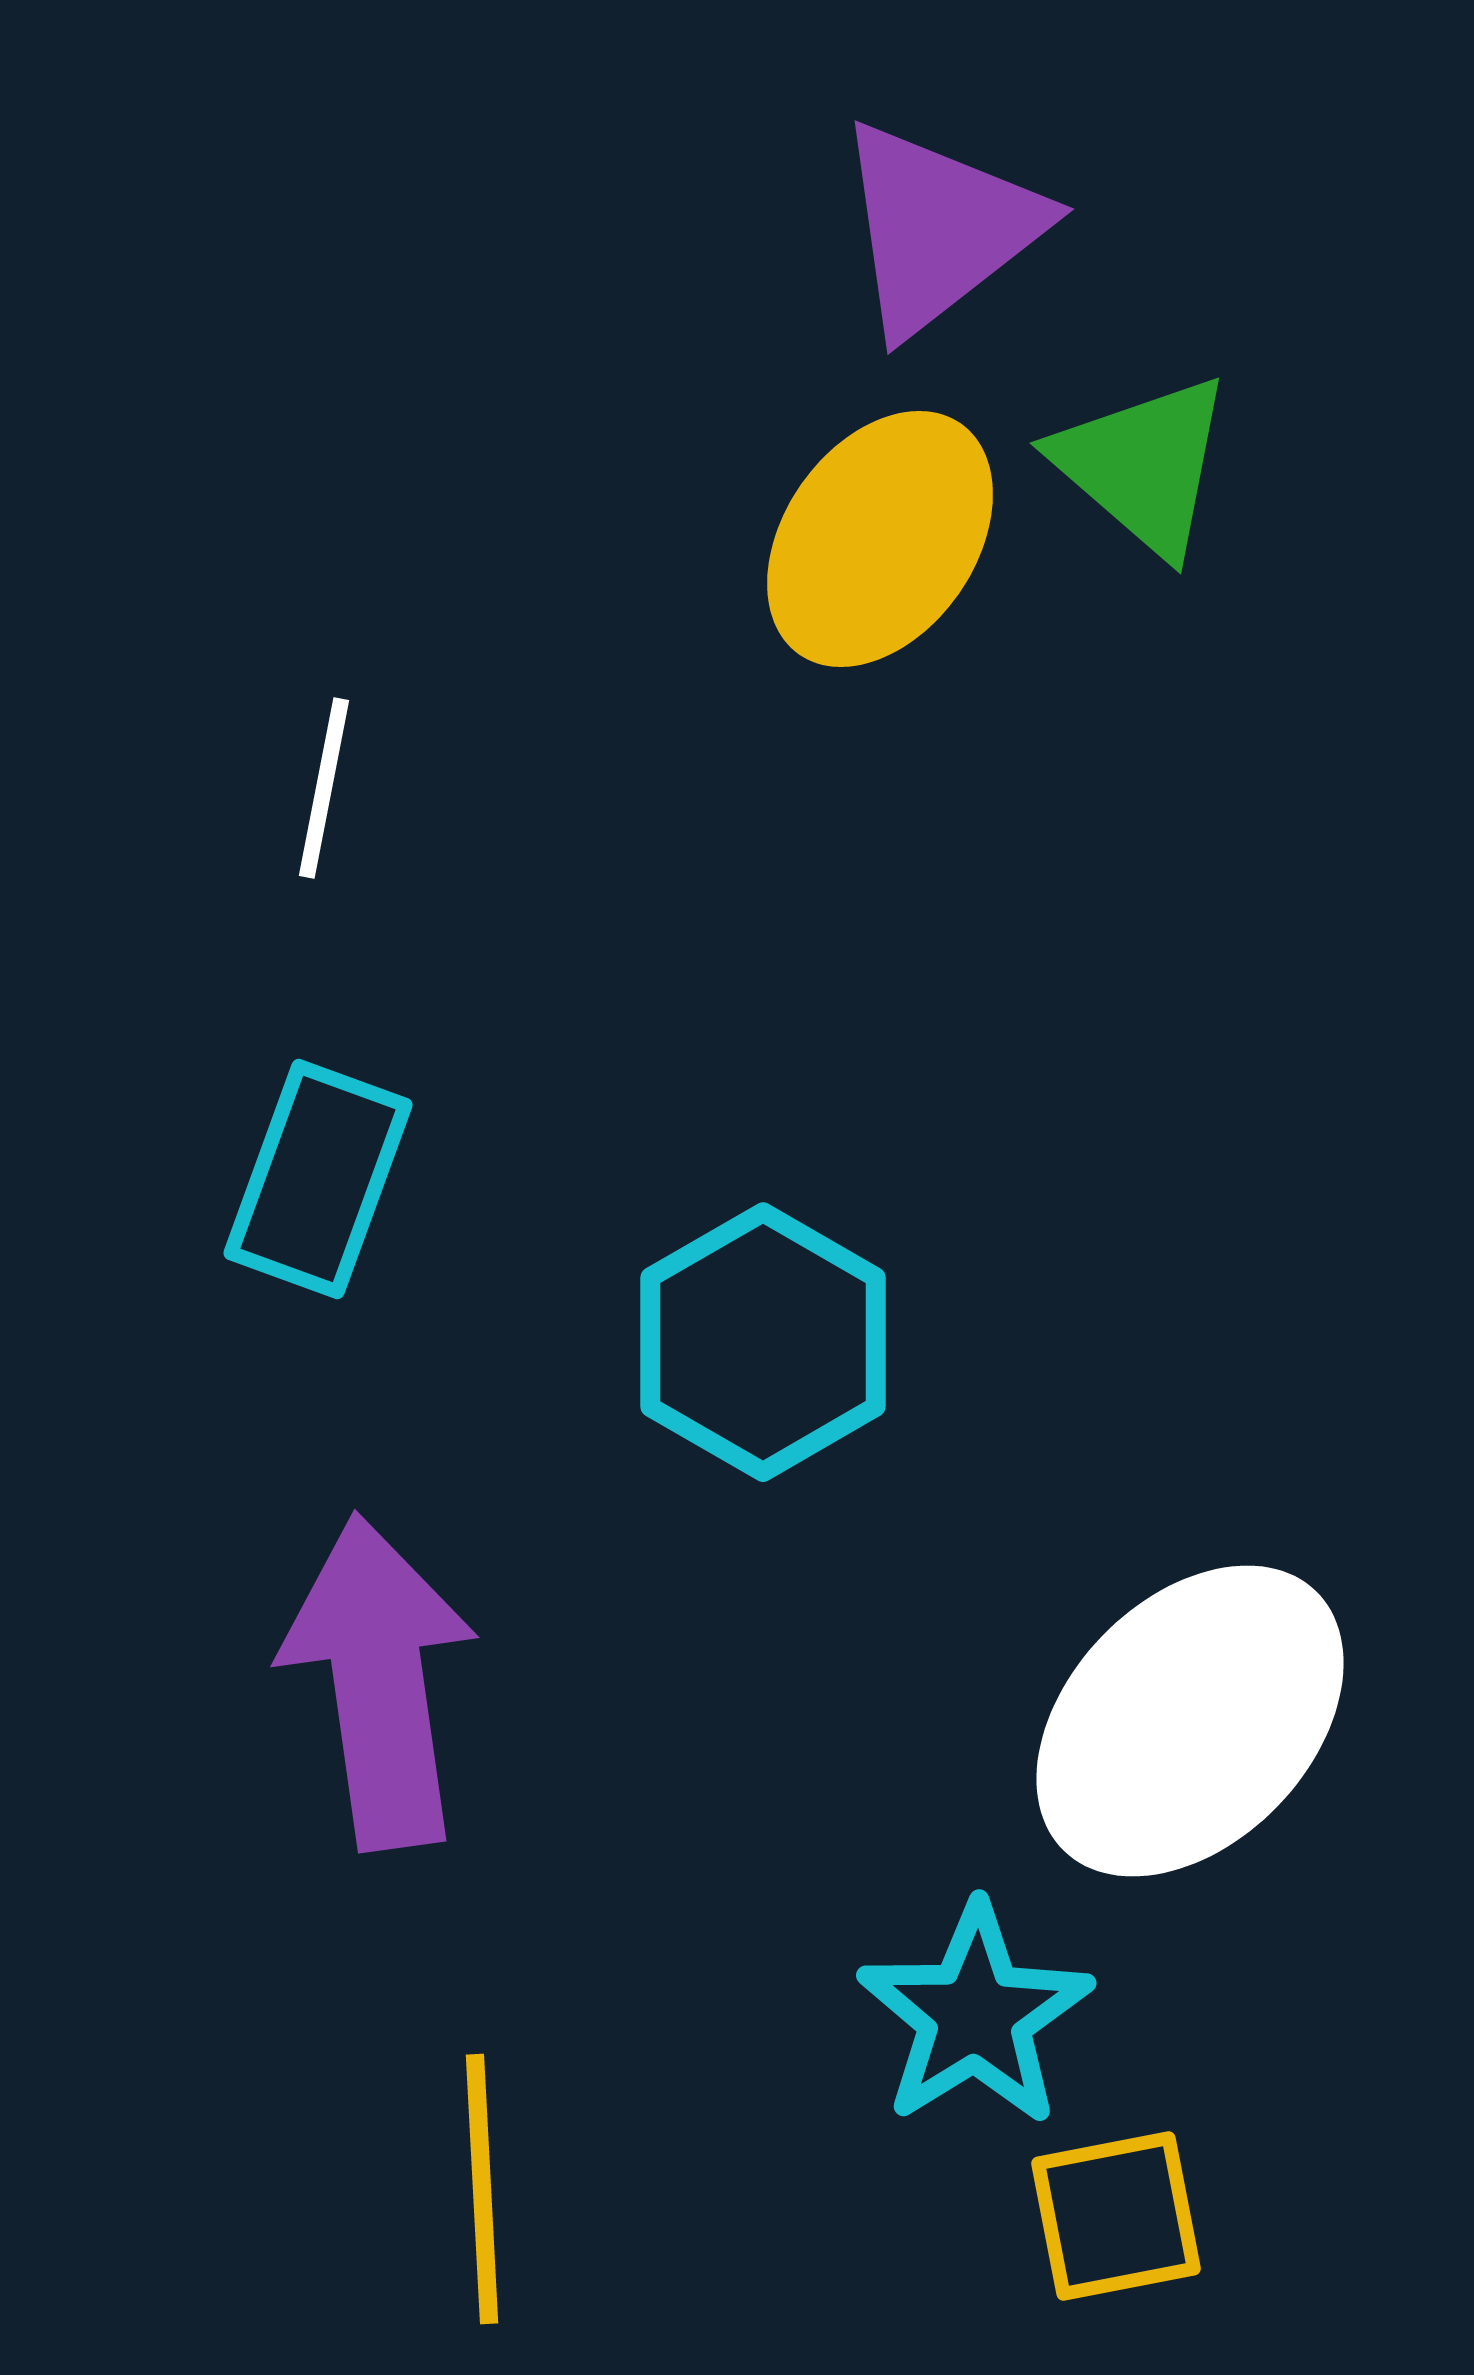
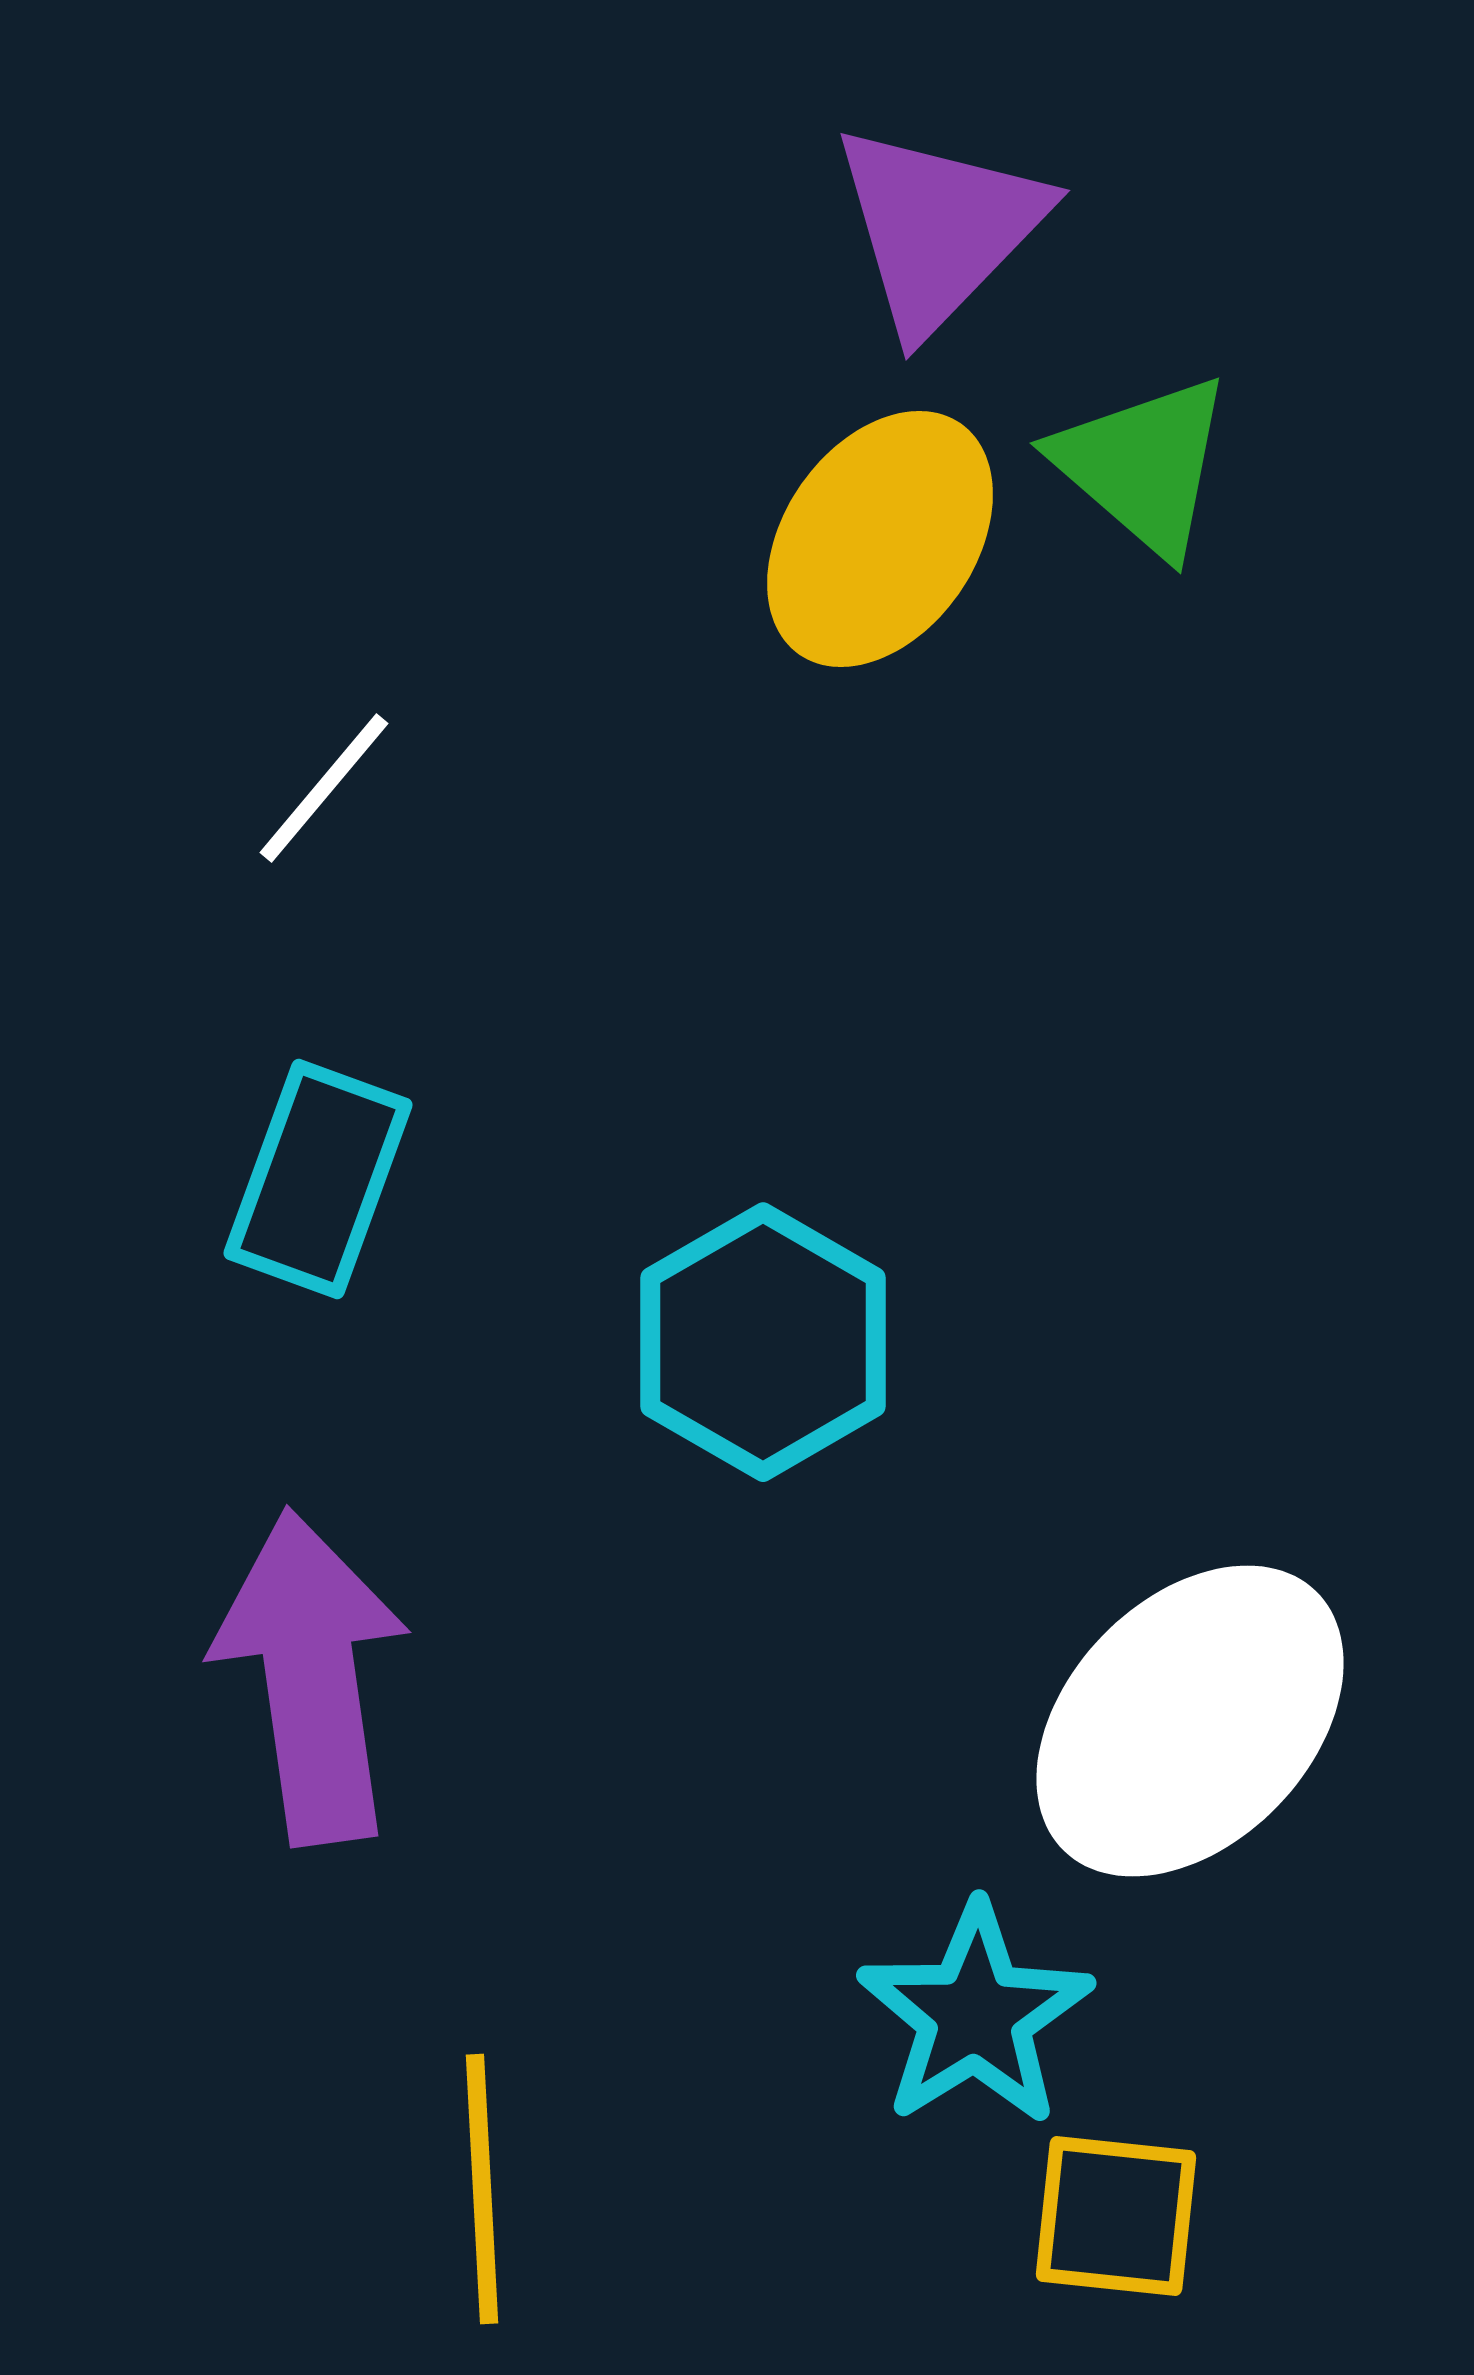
purple triangle: rotated 8 degrees counterclockwise
white line: rotated 29 degrees clockwise
purple arrow: moved 68 px left, 5 px up
yellow square: rotated 17 degrees clockwise
